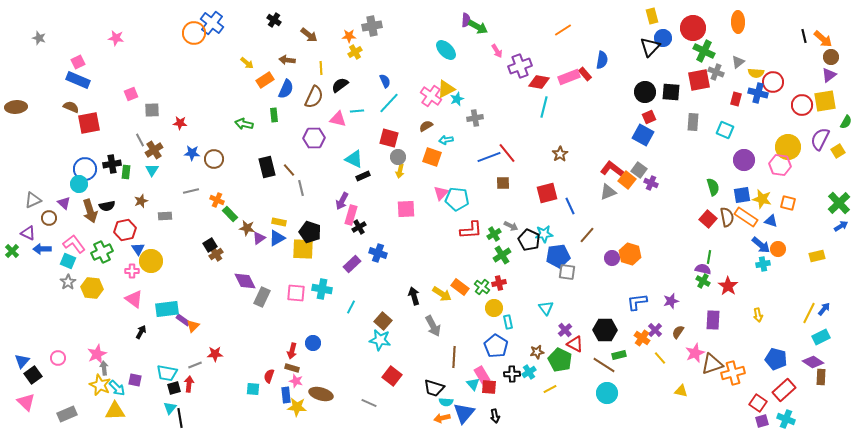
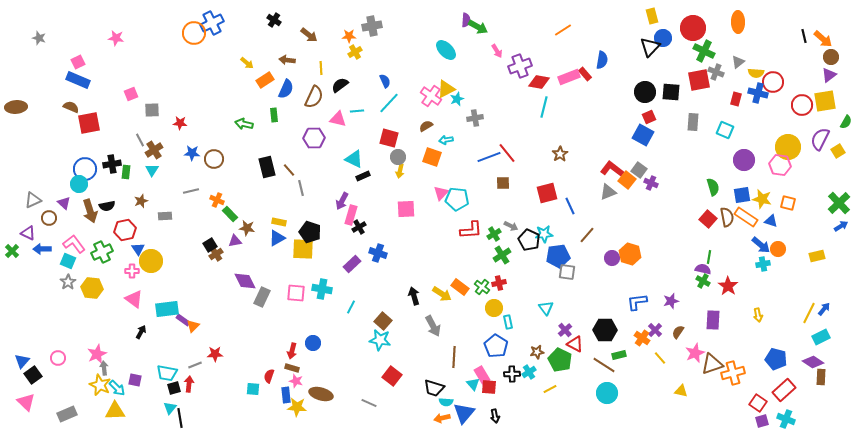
blue cross at (212, 23): rotated 25 degrees clockwise
purple triangle at (259, 238): moved 24 px left, 3 px down; rotated 24 degrees clockwise
